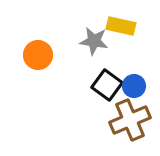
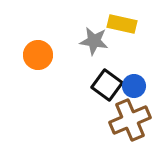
yellow rectangle: moved 1 px right, 2 px up
